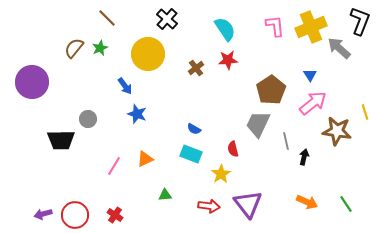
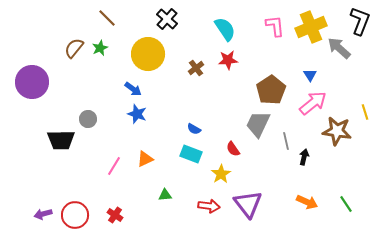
blue arrow: moved 8 px right, 3 px down; rotated 18 degrees counterclockwise
red semicircle: rotated 21 degrees counterclockwise
